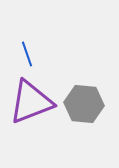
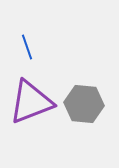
blue line: moved 7 px up
